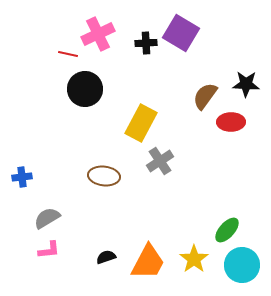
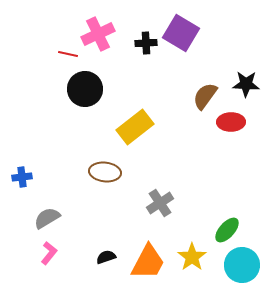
yellow rectangle: moved 6 px left, 4 px down; rotated 24 degrees clockwise
gray cross: moved 42 px down
brown ellipse: moved 1 px right, 4 px up
pink L-shape: moved 3 px down; rotated 45 degrees counterclockwise
yellow star: moved 2 px left, 2 px up
